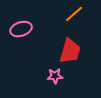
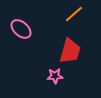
pink ellipse: rotated 60 degrees clockwise
